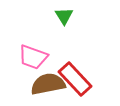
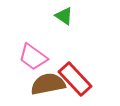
green triangle: rotated 24 degrees counterclockwise
pink trapezoid: rotated 16 degrees clockwise
